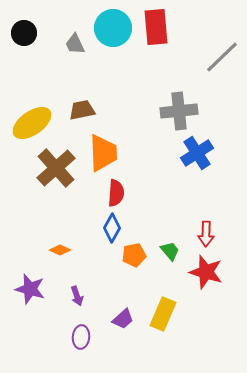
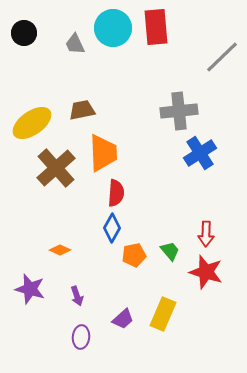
blue cross: moved 3 px right
